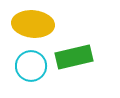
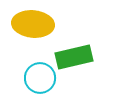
cyan circle: moved 9 px right, 12 px down
